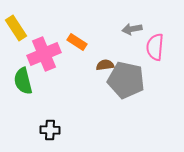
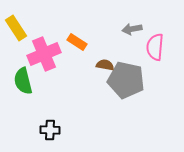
brown semicircle: rotated 18 degrees clockwise
